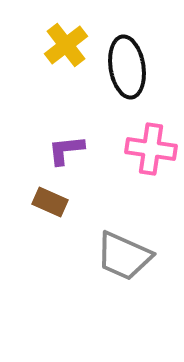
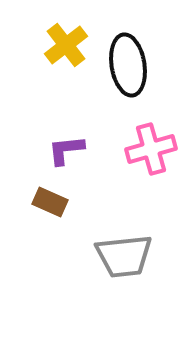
black ellipse: moved 1 px right, 2 px up
pink cross: rotated 24 degrees counterclockwise
gray trapezoid: rotated 30 degrees counterclockwise
